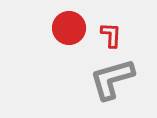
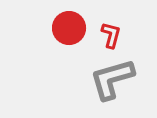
red L-shape: rotated 12 degrees clockwise
